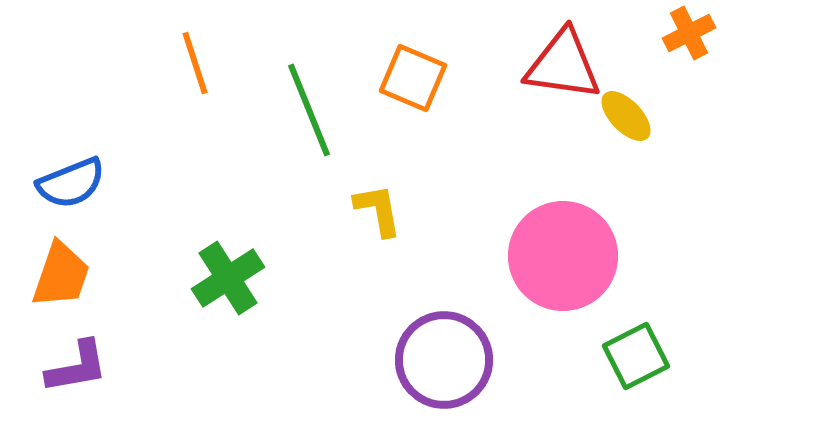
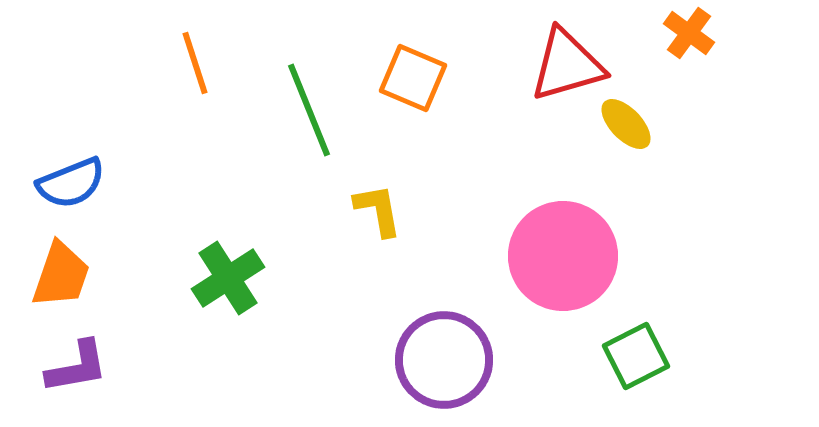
orange cross: rotated 27 degrees counterclockwise
red triangle: moved 4 px right; rotated 24 degrees counterclockwise
yellow ellipse: moved 8 px down
